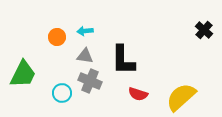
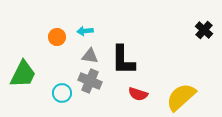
gray triangle: moved 5 px right
